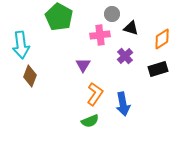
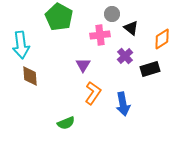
black triangle: rotated 21 degrees clockwise
black rectangle: moved 8 px left
brown diamond: rotated 25 degrees counterclockwise
orange L-shape: moved 2 px left, 1 px up
green semicircle: moved 24 px left, 2 px down
